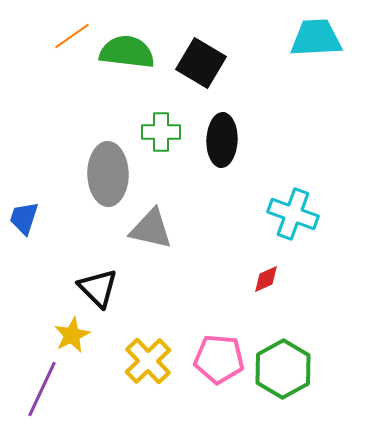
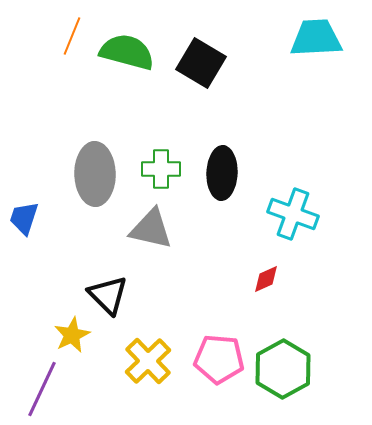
orange line: rotated 33 degrees counterclockwise
green semicircle: rotated 8 degrees clockwise
green cross: moved 37 px down
black ellipse: moved 33 px down
gray ellipse: moved 13 px left
black triangle: moved 10 px right, 7 px down
